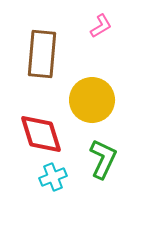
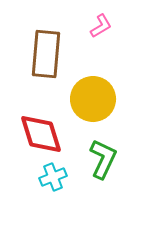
brown rectangle: moved 4 px right
yellow circle: moved 1 px right, 1 px up
